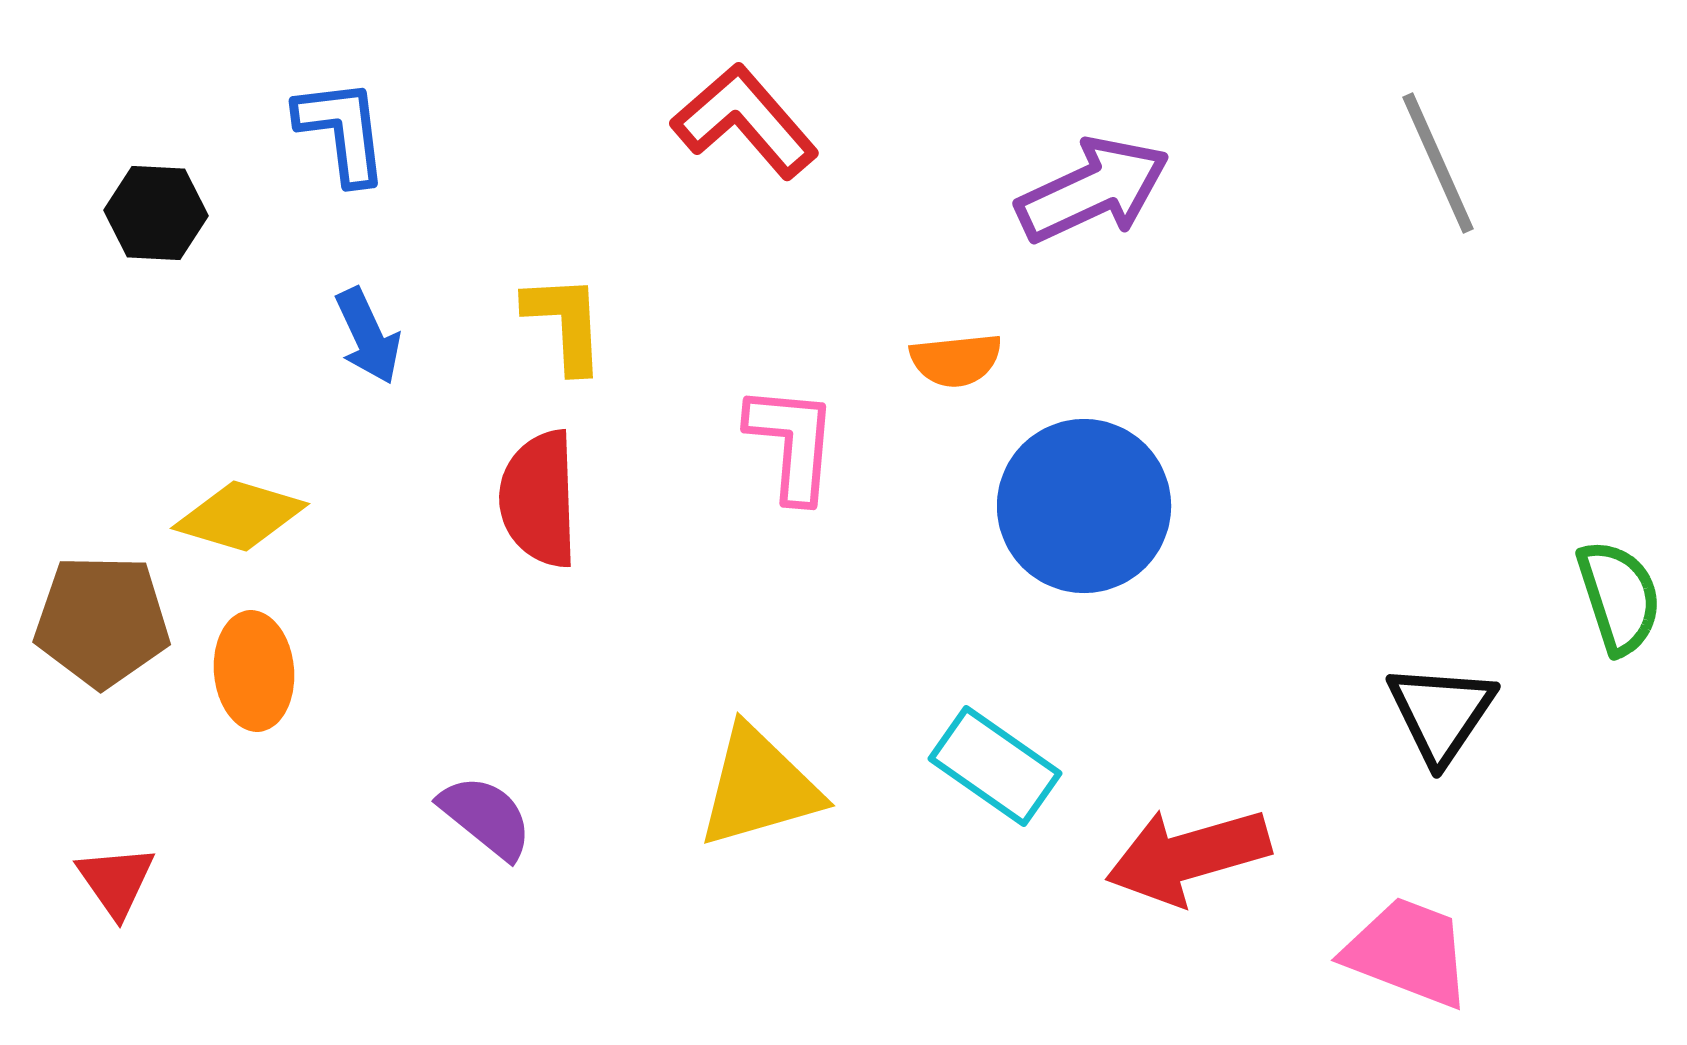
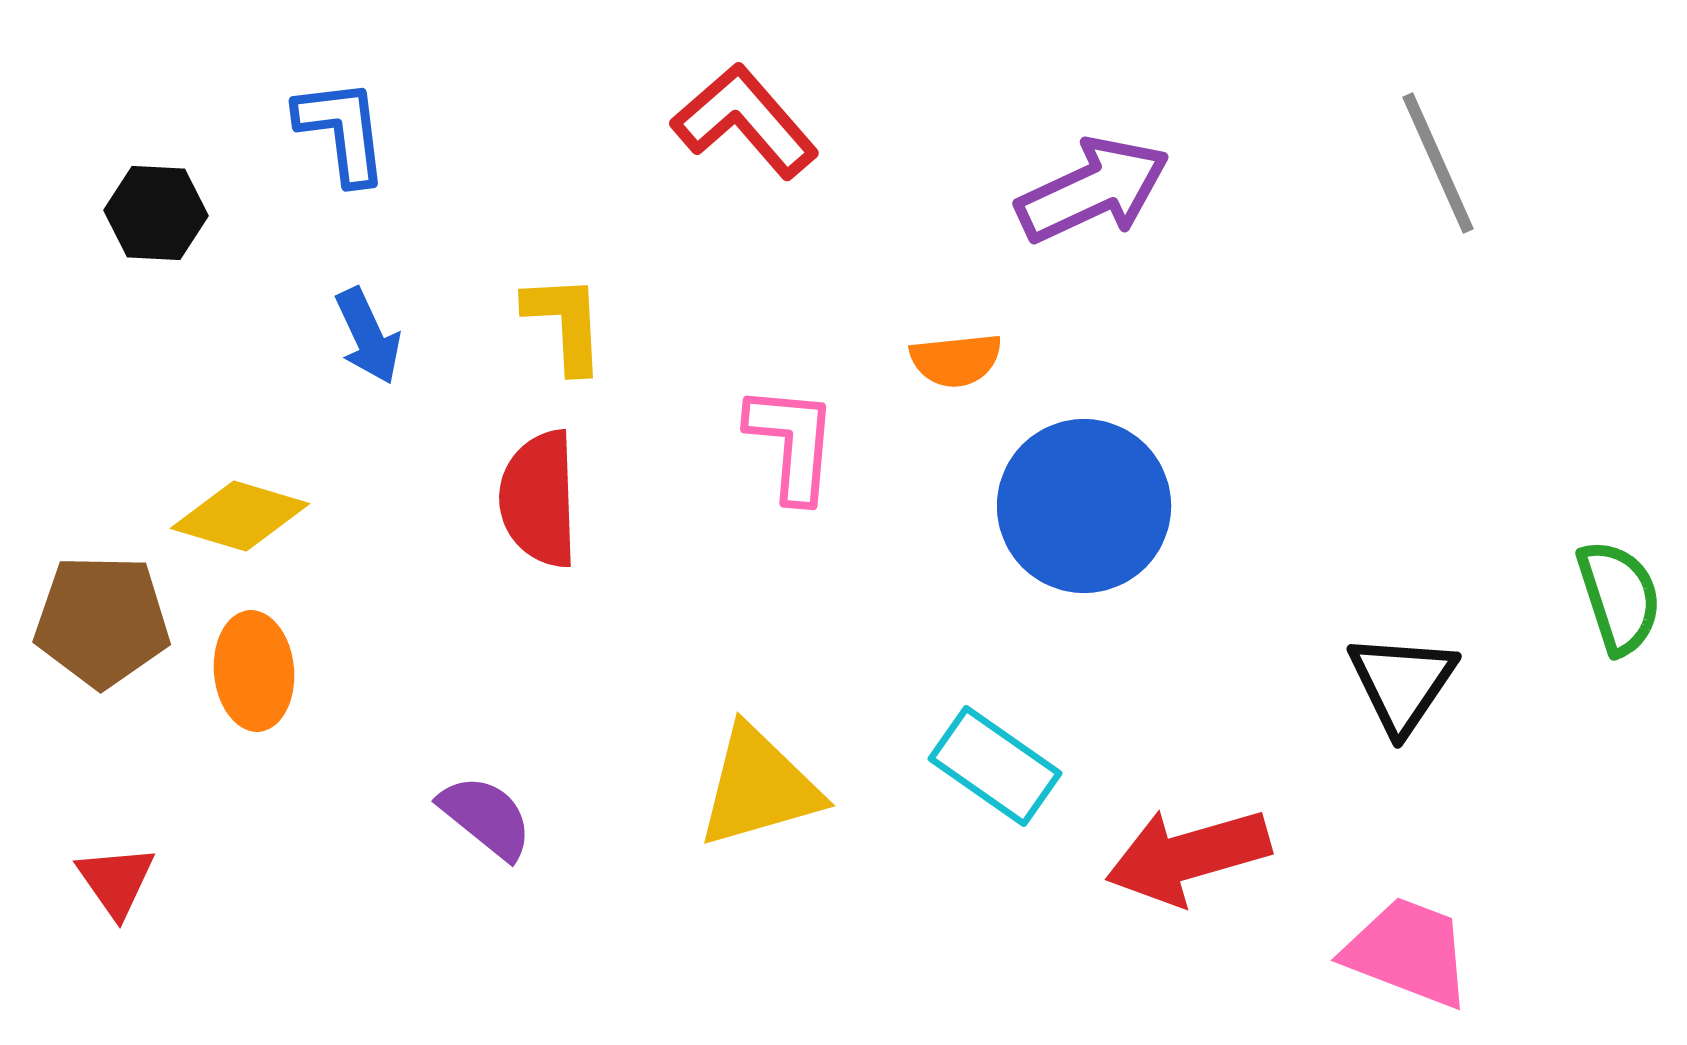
black triangle: moved 39 px left, 30 px up
